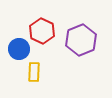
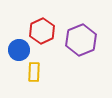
red hexagon: rotated 10 degrees clockwise
blue circle: moved 1 px down
